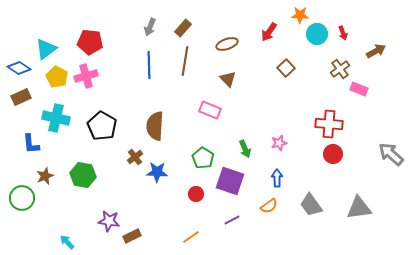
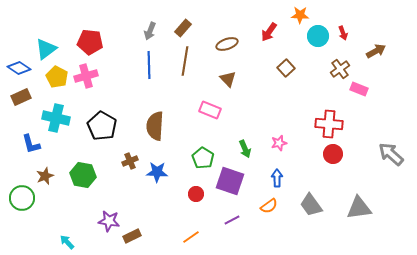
gray arrow at (150, 27): moved 4 px down
cyan circle at (317, 34): moved 1 px right, 2 px down
blue L-shape at (31, 144): rotated 10 degrees counterclockwise
brown cross at (135, 157): moved 5 px left, 4 px down; rotated 14 degrees clockwise
